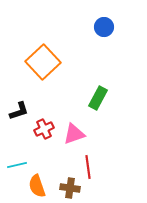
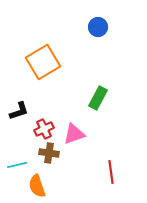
blue circle: moved 6 px left
orange square: rotated 12 degrees clockwise
red line: moved 23 px right, 5 px down
brown cross: moved 21 px left, 35 px up
